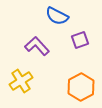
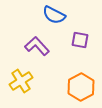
blue semicircle: moved 3 px left, 1 px up
purple square: rotated 30 degrees clockwise
